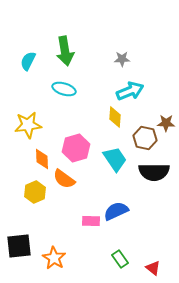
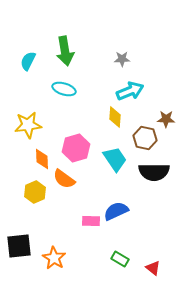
brown star: moved 4 px up
green rectangle: rotated 24 degrees counterclockwise
